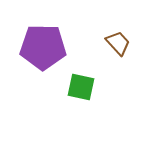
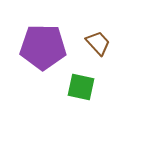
brown trapezoid: moved 20 px left
